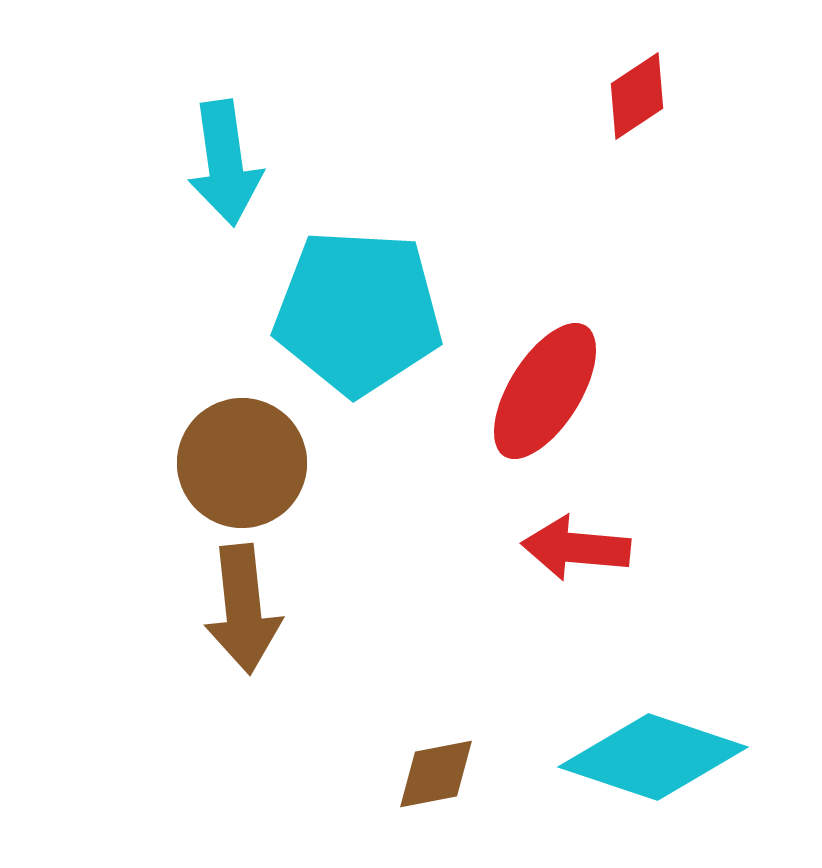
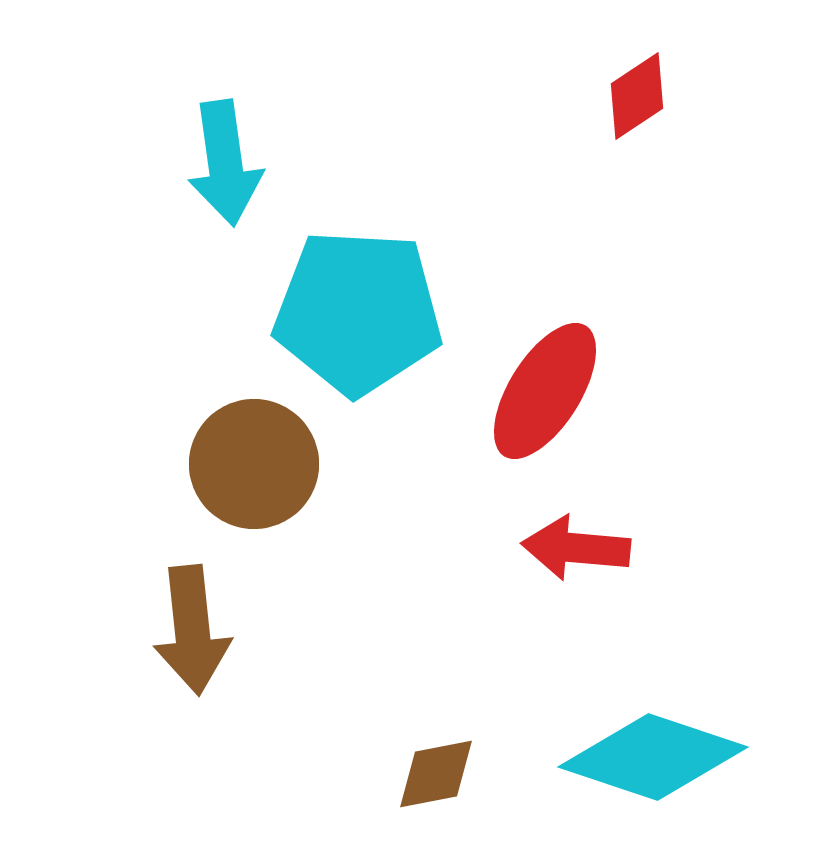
brown circle: moved 12 px right, 1 px down
brown arrow: moved 51 px left, 21 px down
